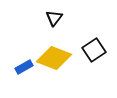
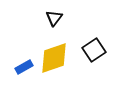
yellow diamond: rotated 40 degrees counterclockwise
